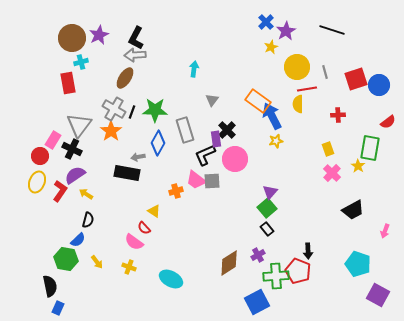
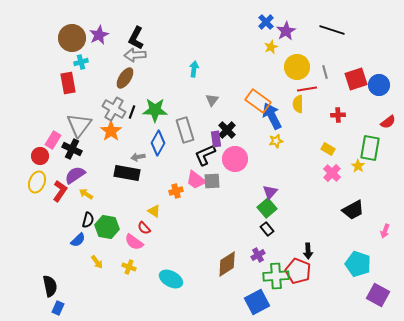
yellow rectangle at (328, 149): rotated 40 degrees counterclockwise
green hexagon at (66, 259): moved 41 px right, 32 px up
brown diamond at (229, 263): moved 2 px left, 1 px down
